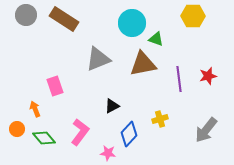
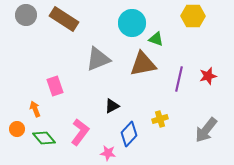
purple line: rotated 20 degrees clockwise
